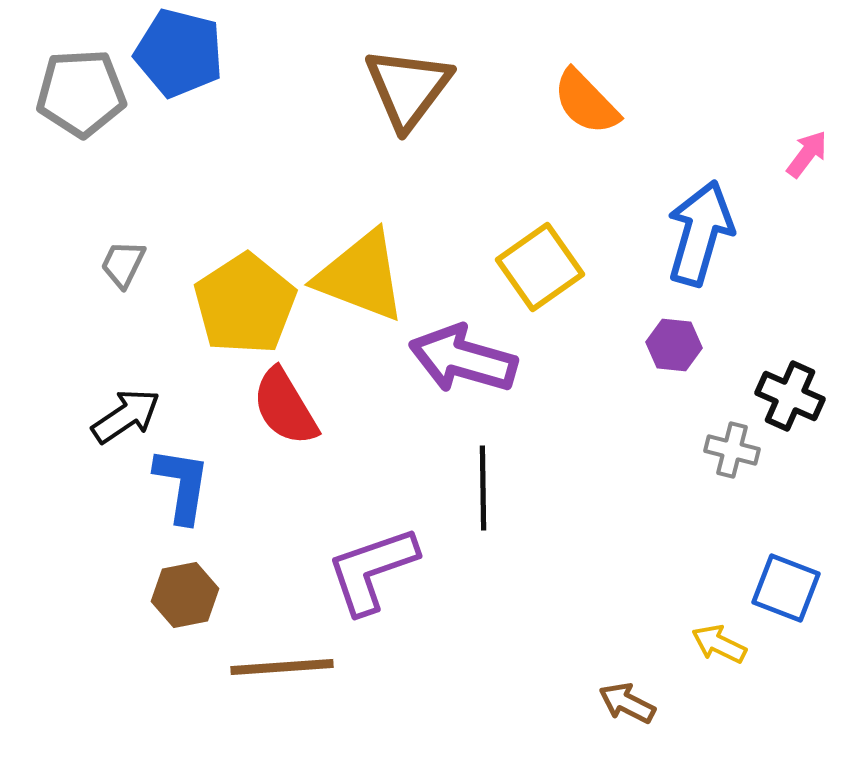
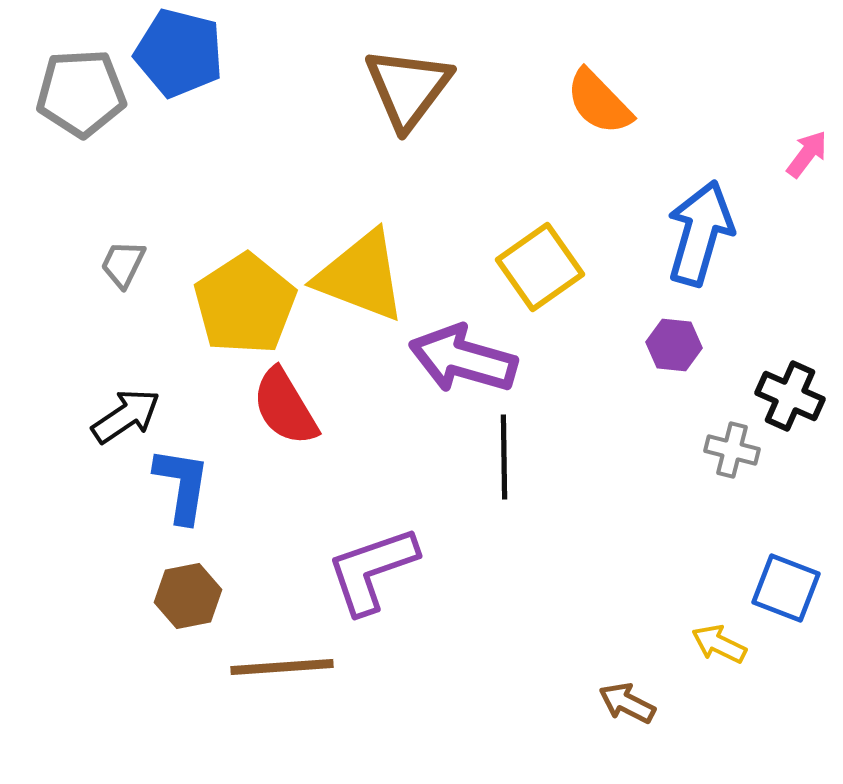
orange semicircle: moved 13 px right
black line: moved 21 px right, 31 px up
brown hexagon: moved 3 px right, 1 px down
